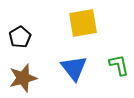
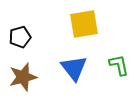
yellow square: moved 1 px right, 1 px down
black pentagon: rotated 15 degrees clockwise
brown star: moved 1 px up
